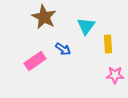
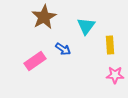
brown star: rotated 15 degrees clockwise
yellow rectangle: moved 2 px right, 1 px down
